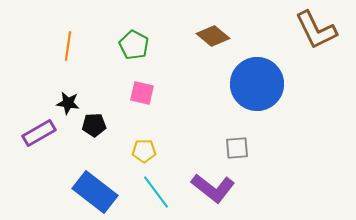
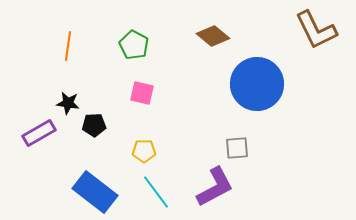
purple L-shape: moved 2 px right, 1 px up; rotated 66 degrees counterclockwise
